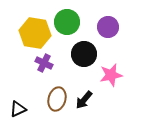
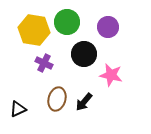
yellow hexagon: moved 1 px left, 3 px up
pink star: rotated 25 degrees clockwise
black arrow: moved 2 px down
